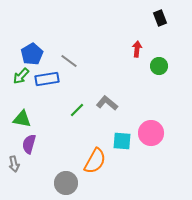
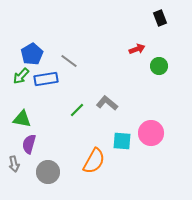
red arrow: rotated 63 degrees clockwise
blue rectangle: moved 1 px left
orange semicircle: moved 1 px left
gray circle: moved 18 px left, 11 px up
